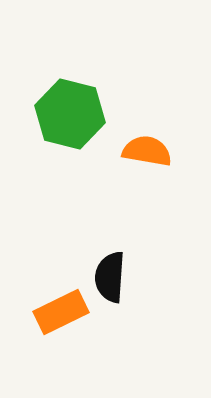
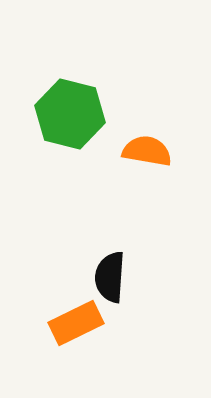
orange rectangle: moved 15 px right, 11 px down
